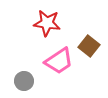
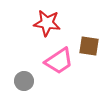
brown square: rotated 30 degrees counterclockwise
